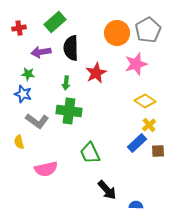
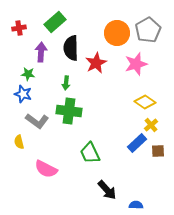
purple arrow: rotated 102 degrees clockwise
red star: moved 10 px up
yellow diamond: moved 1 px down
yellow cross: moved 2 px right
pink semicircle: rotated 40 degrees clockwise
